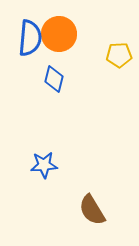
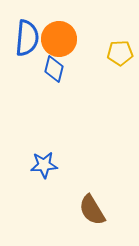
orange circle: moved 5 px down
blue semicircle: moved 3 px left
yellow pentagon: moved 1 px right, 2 px up
blue diamond: moved 10 px up
